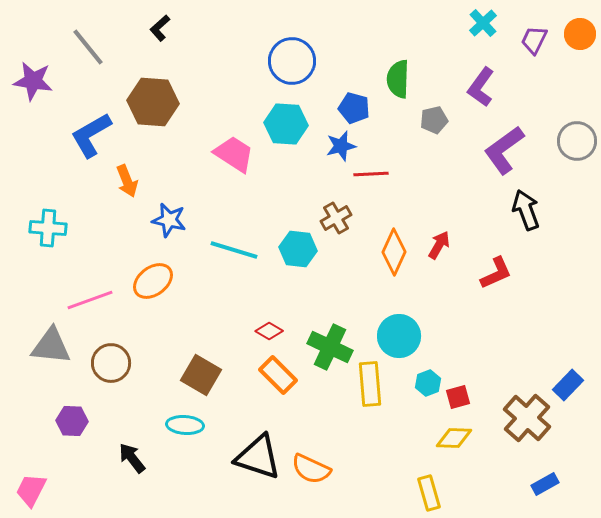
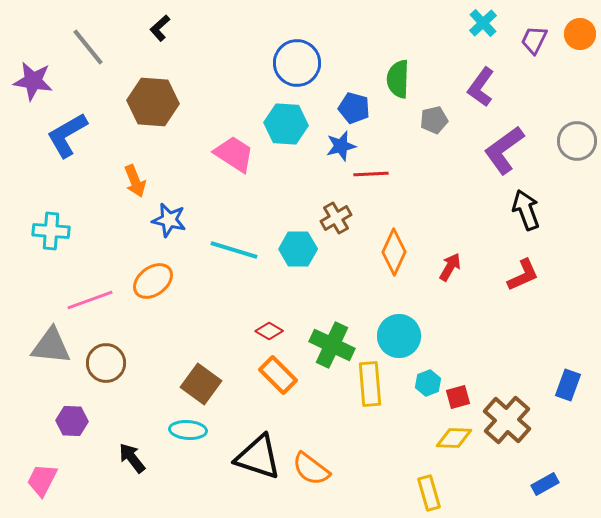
blue circle at (292, 61): moved 5 px right, 2 px down
blue L-shape at (91, 135): moved 24 px left
orange arrow at (127, 181): moved 8 px right
cyan cross at (48, 228): moved 3 px right, 3 px down
red arrow at (439, 245): moved 11 px right, 22 px down
cyan hexagon at (298, 249): rotated 6 degrees counterclockwise
red L-shape at (496, 273): moved 27 px right, 2 px down
green cross at (330, 347): moved 2 px right, 2 px up
brown circle at (111, 363): moved 5 px left
brown square at (201, 375): moved 9 px down; rotated 6 degrees clockwise
blue rectangle at (568, 385): rotated 24 degrees counterclockwise
brown cross at (527, 418): moved 20 px left, 2 px down
cyan ellipse at (185, 425): moved 3 px right, 5 px down
orange semicircle at (311, 469): rotated 12 degrees clockwise
pink trapezoid at (31, 490): moved 11 px right, 10 px up
